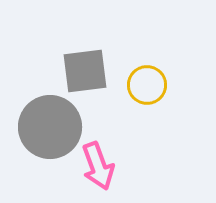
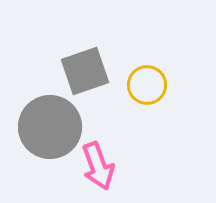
gray square: rotated 12 degrees counterclockwise
